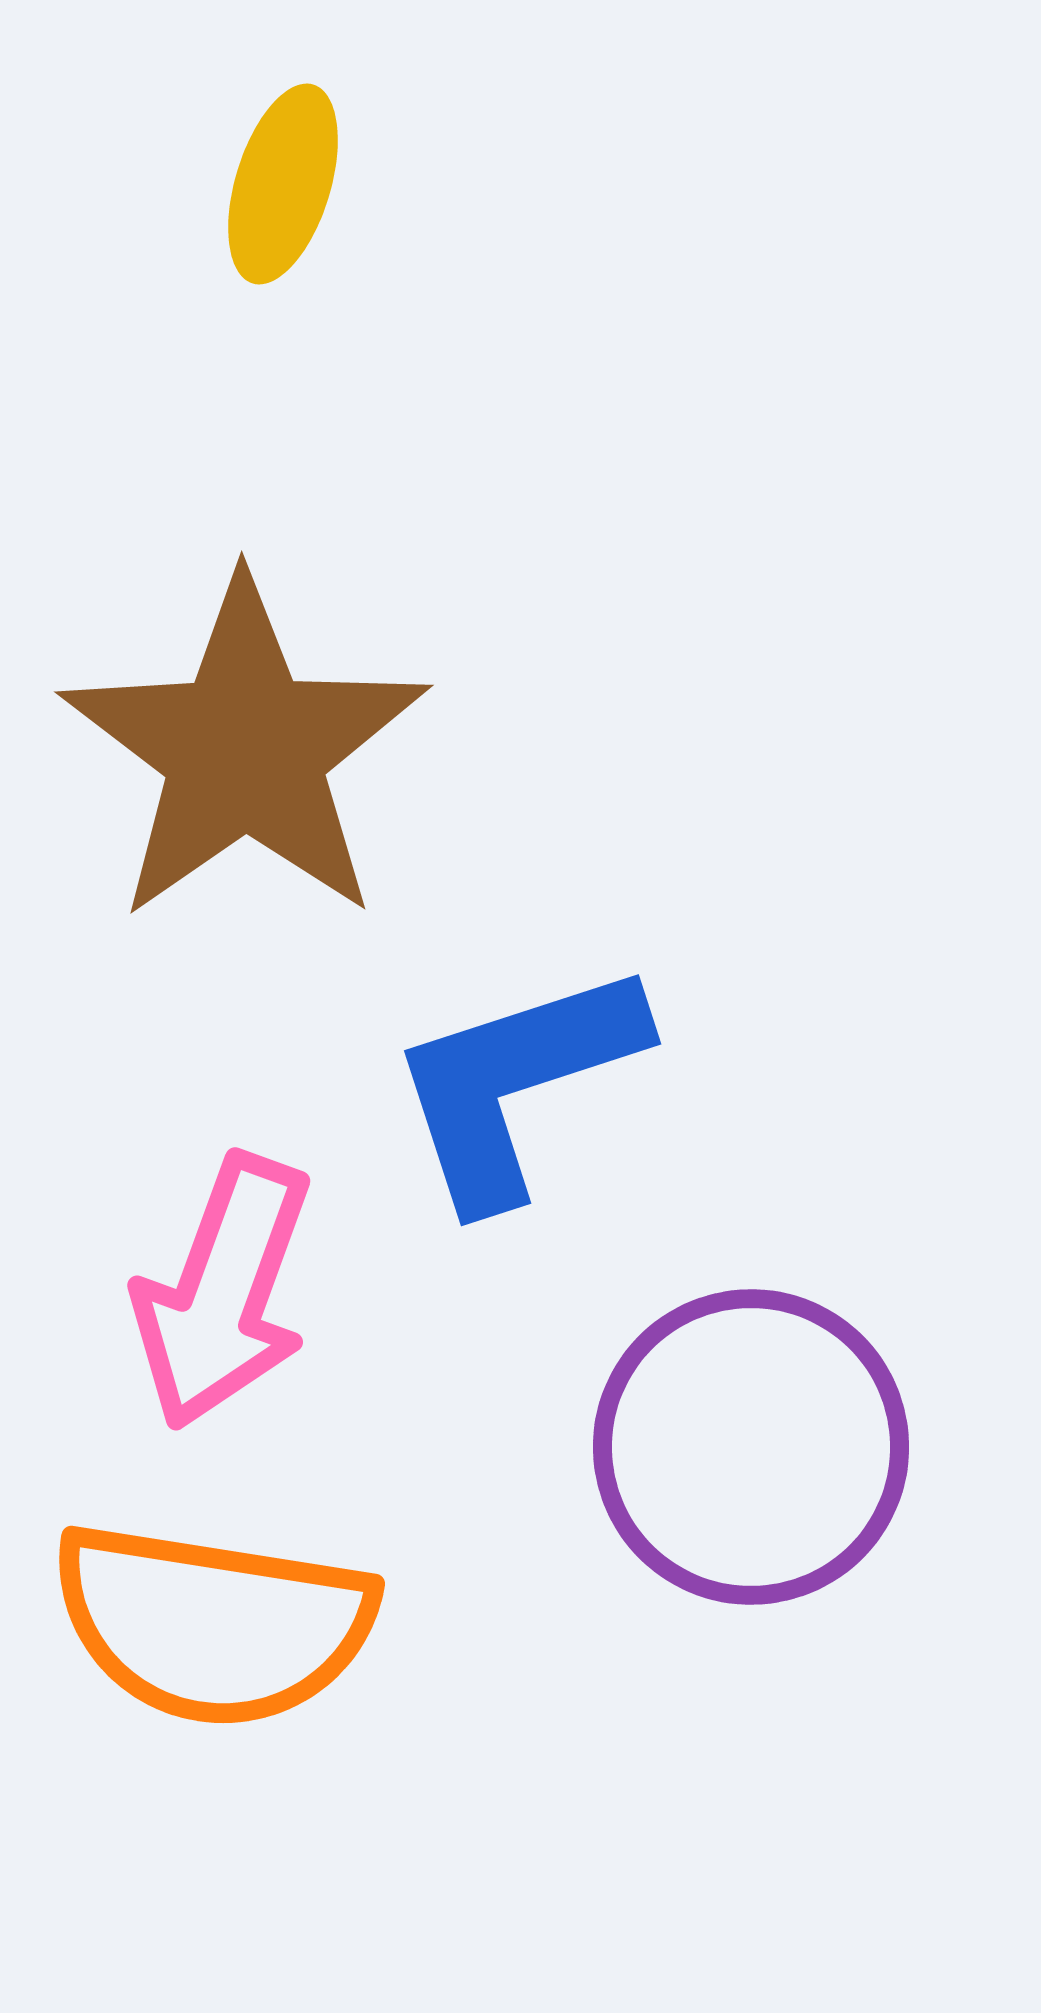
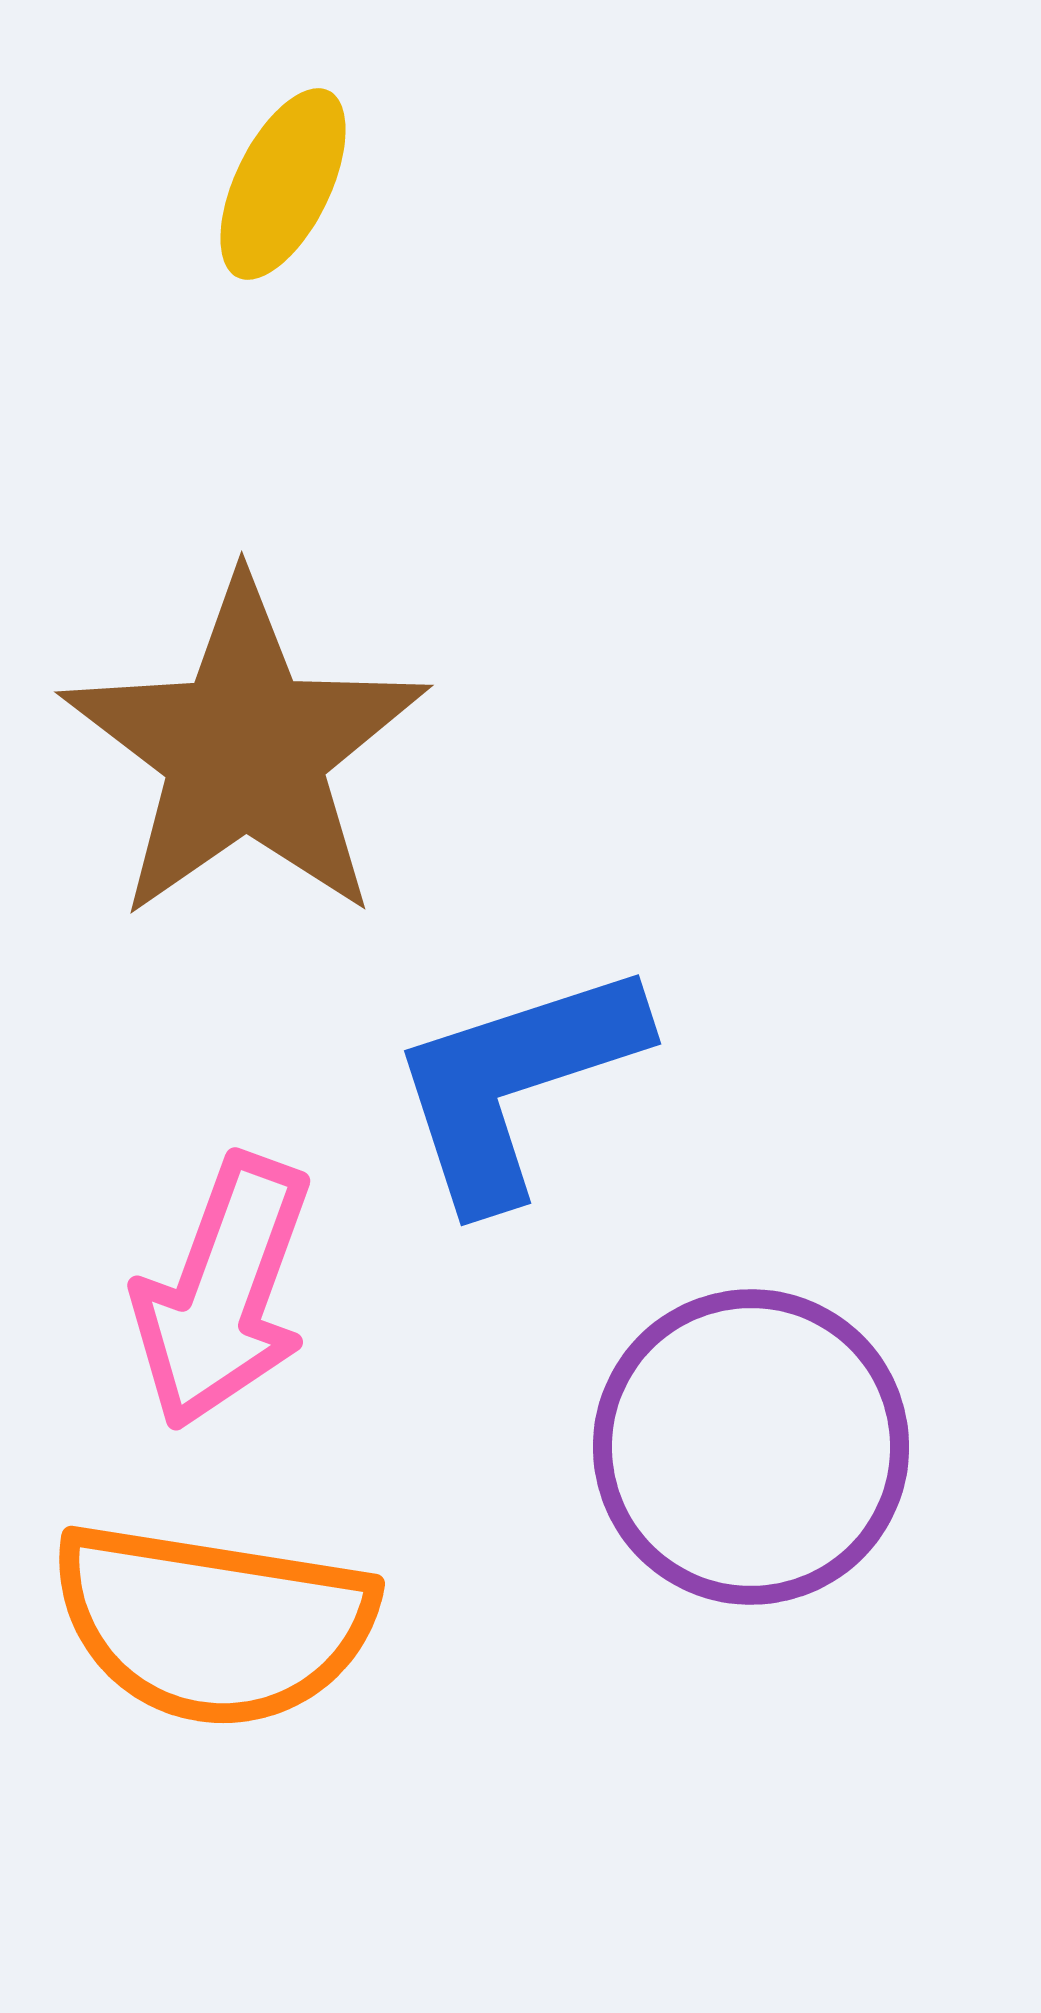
yellow ellipse: rotated 9 degrees clockwise
